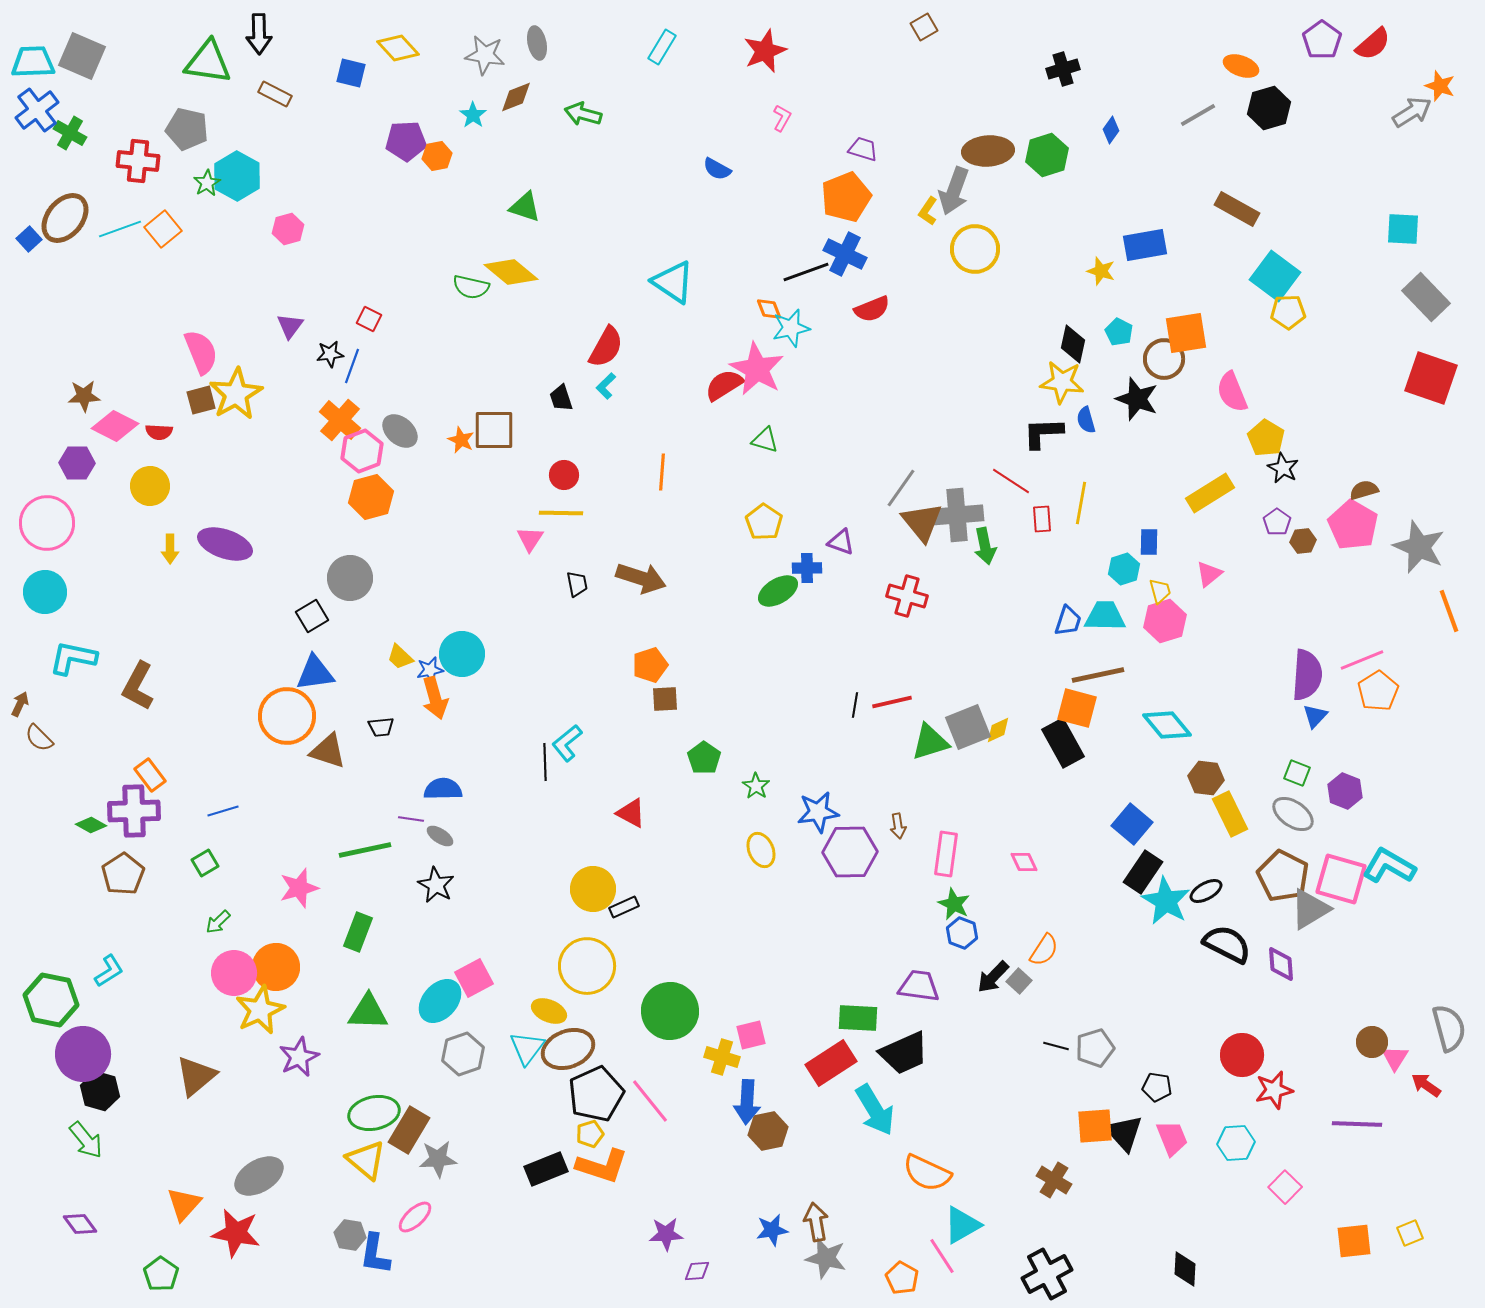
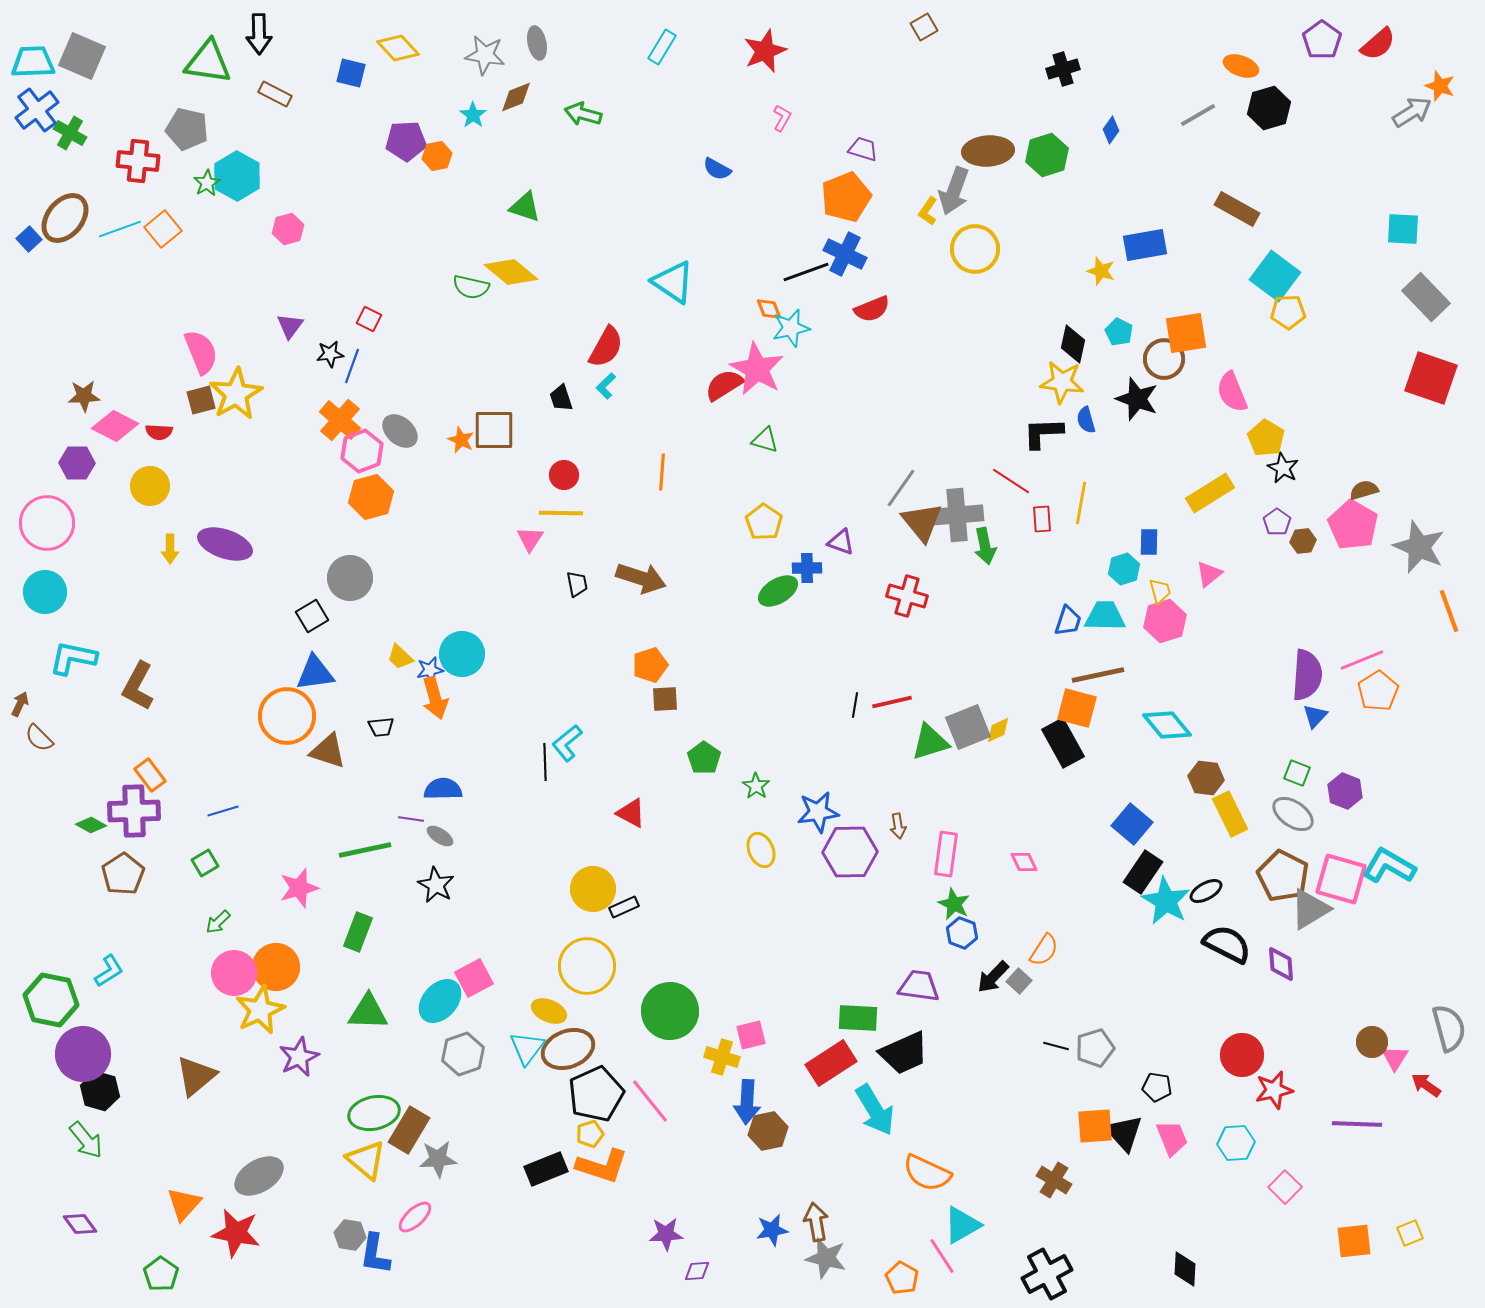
red semicircle at (1373, 44): moved 5 px right
